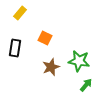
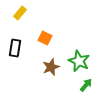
green star: rotated 15 degrees clockwise
